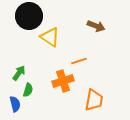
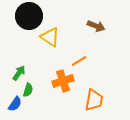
orange line: rotated 14 degrees counterclockwise
blue semicircle: rotated 49 degrees clockwise
